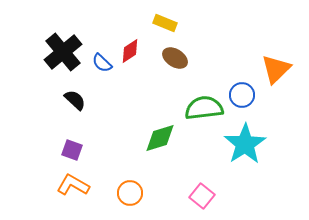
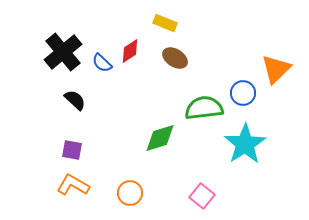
blue circle: moved 1 px right, 2 px up
purple square: rotated 10 degrees counterclockwise
